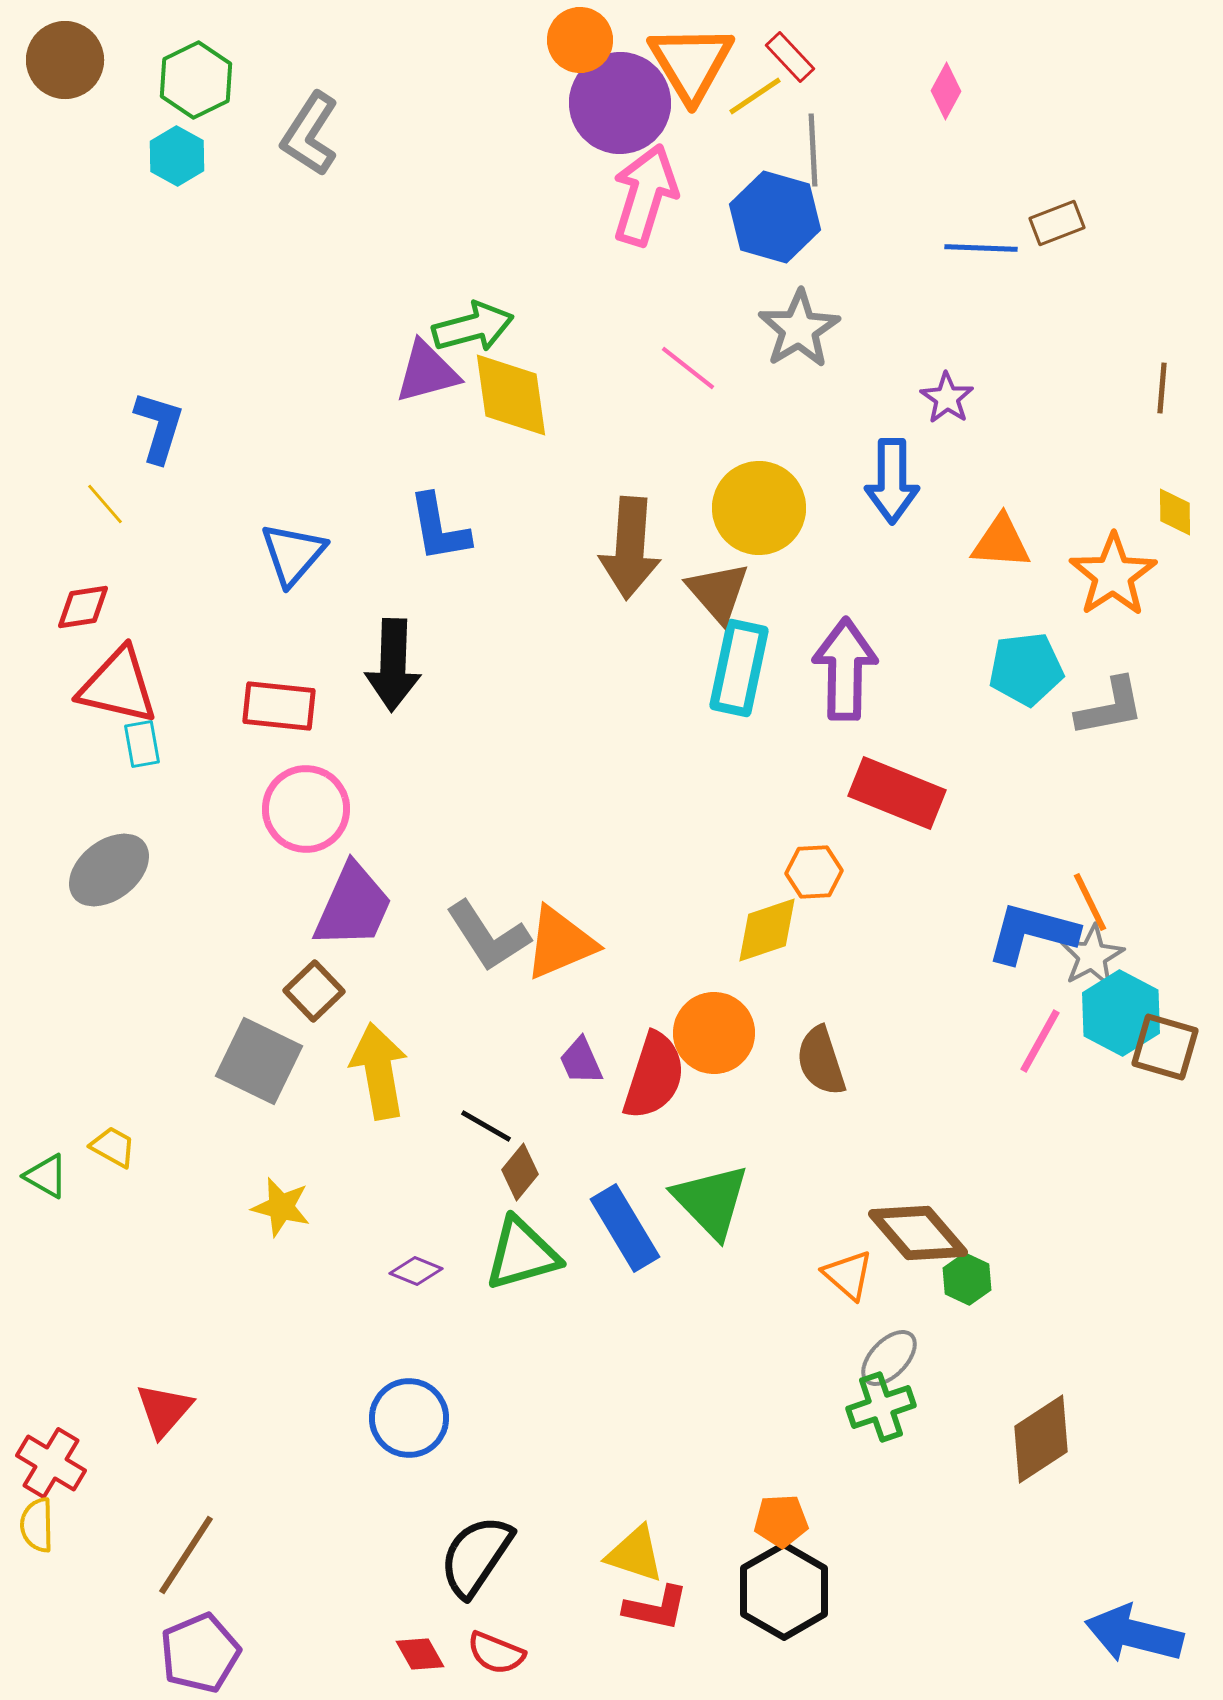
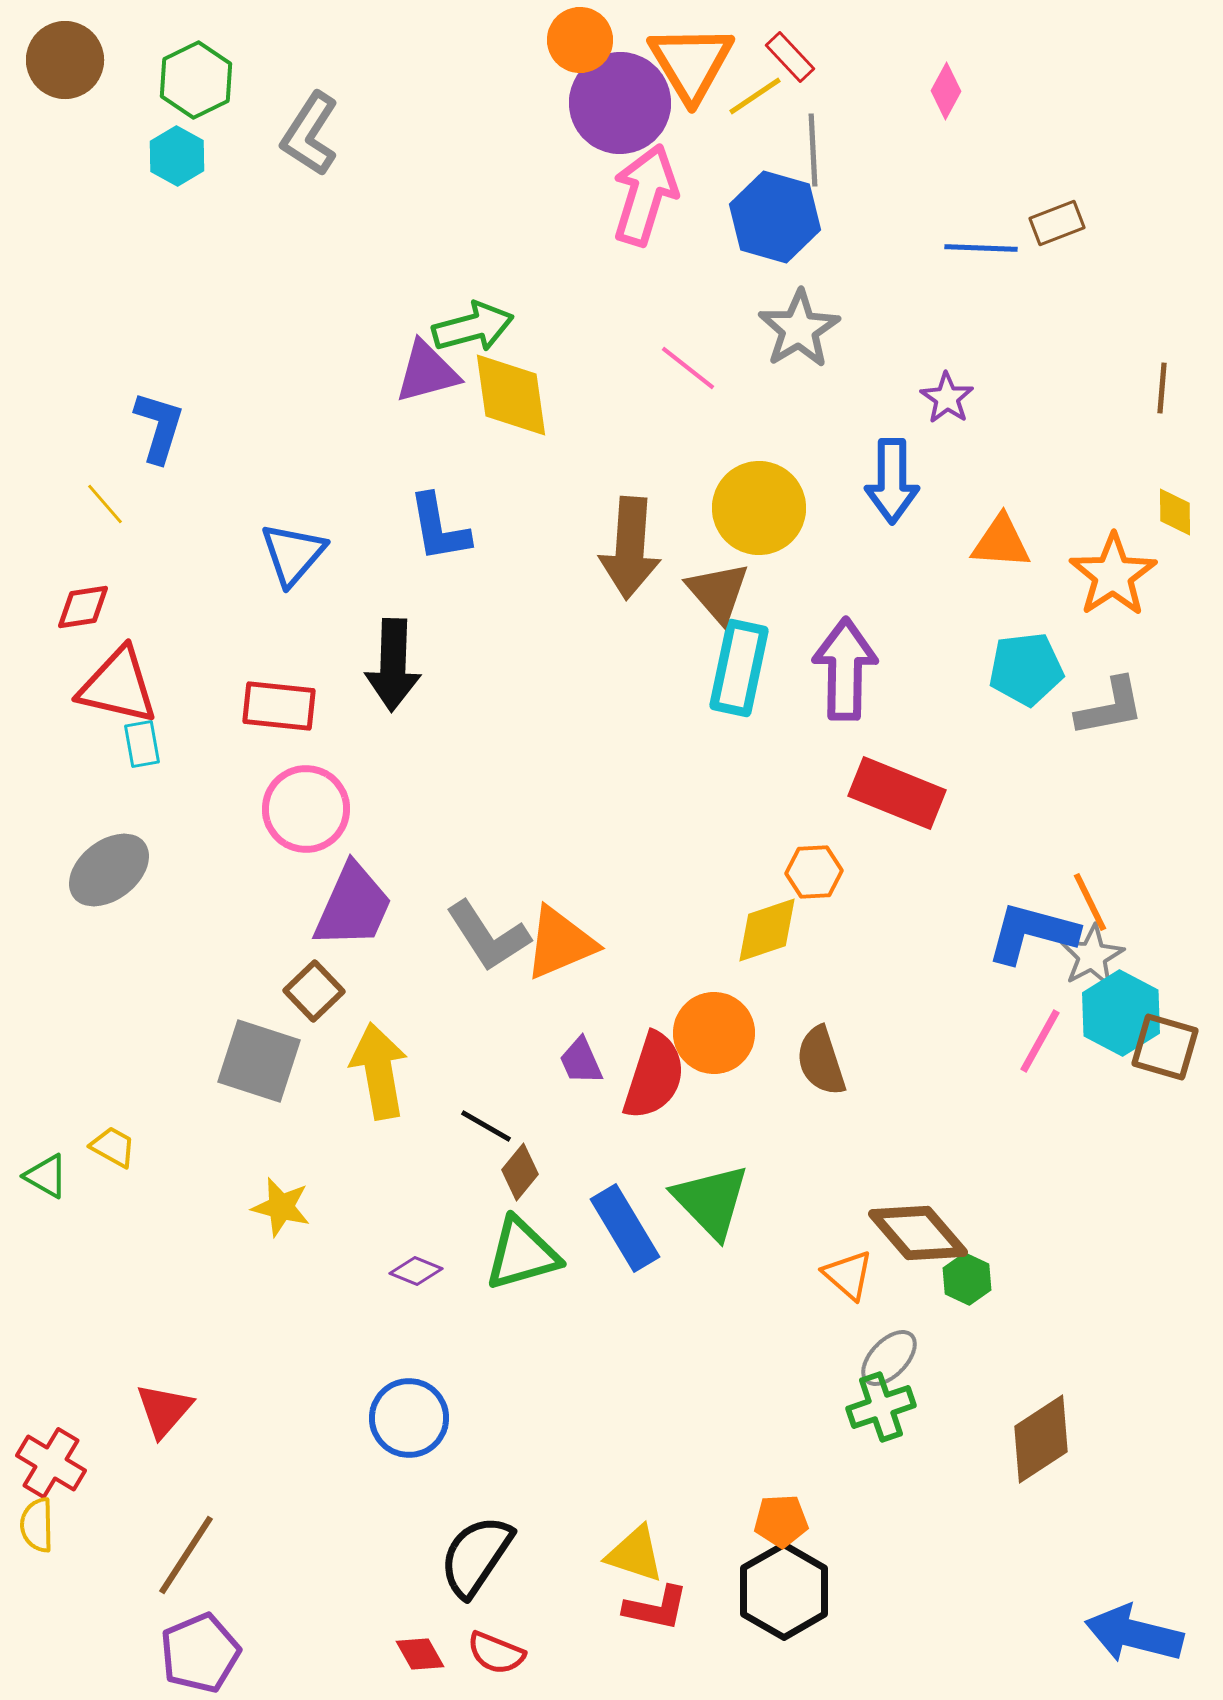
gray square at (259, 1061): rotated 8 degrees counterclockwise
